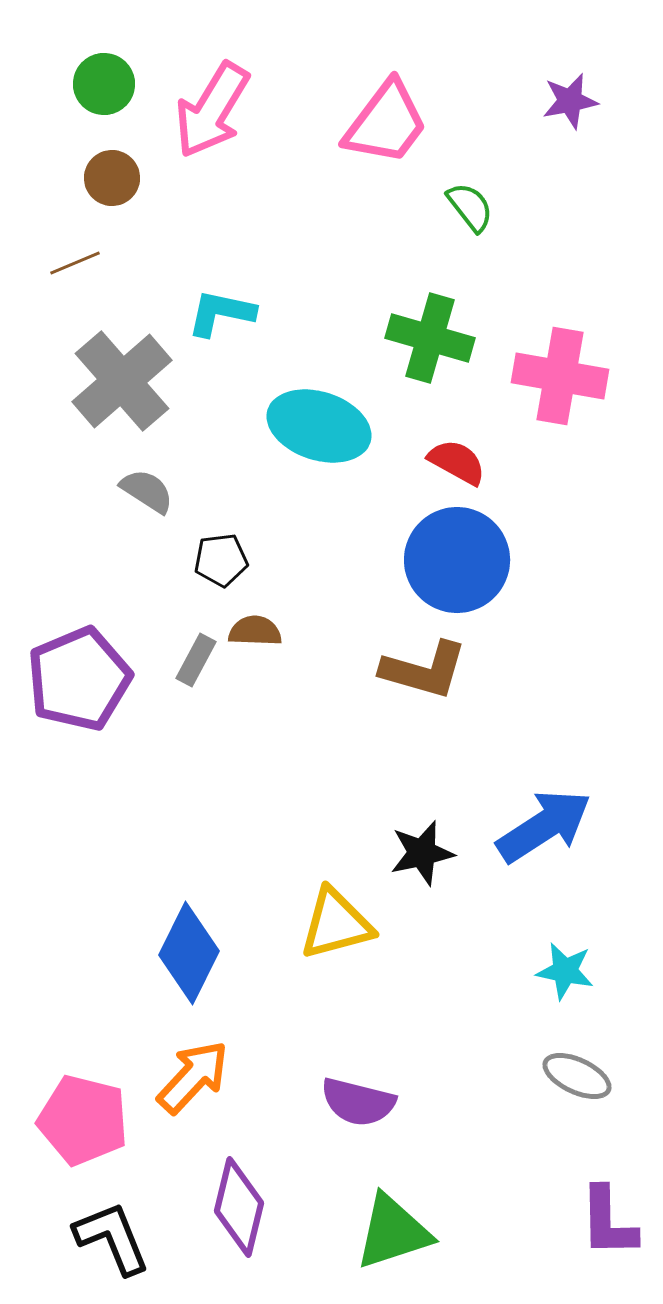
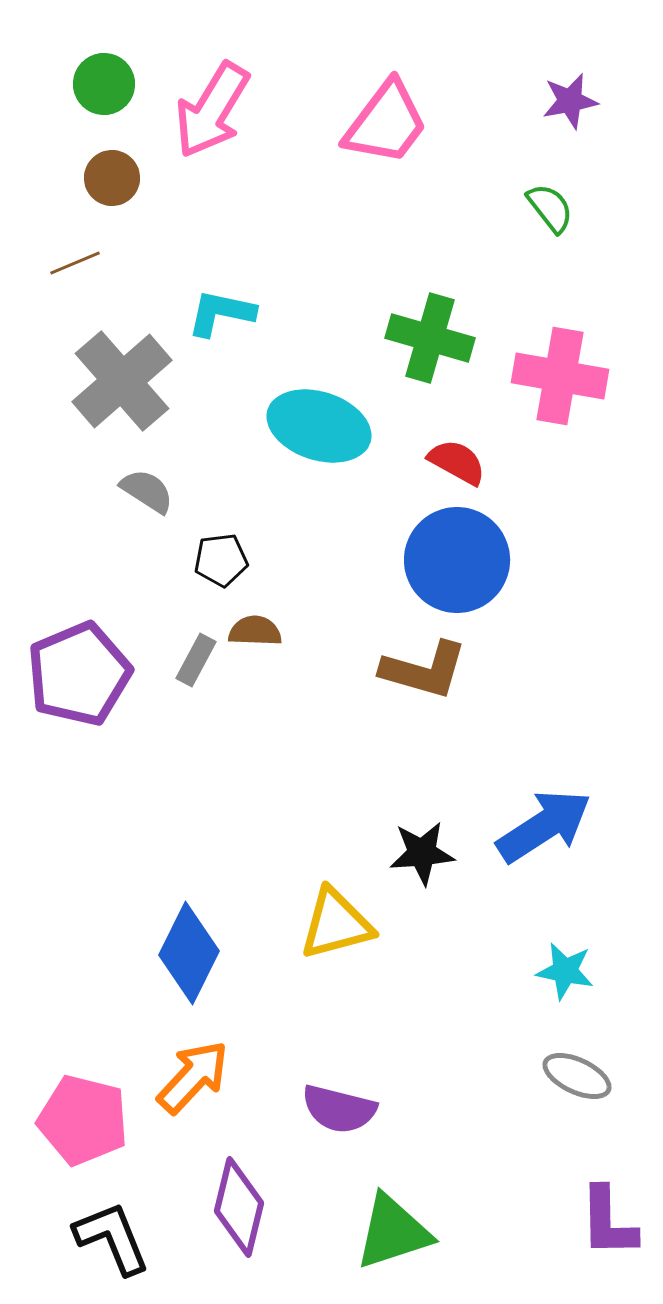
green semicircle: moved 80 px right, 1 px down
purple pentagon: moved 5 px up
black star: rotated 8 degrees clockwise
purple semicircle: moved 19 px left, 7 px down
